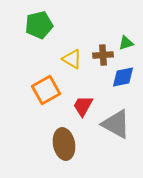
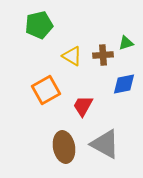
yellow triangle: moved 3 px up
blue diamond: moved 1 px right, 7 px down
gray triangle: moved 11 px left, 20 px down
brown ellipse: moved 3 px down
